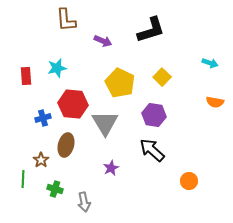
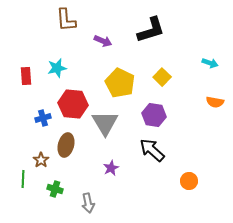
gray arrow: moved 4 px right, 1 px down
